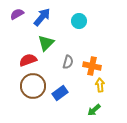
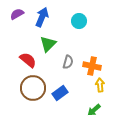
blue arrow: rotated 18 degrees counterclockwise
green triangle: moved 2 px right, 1 px down
red semicircle: rotated 60 degrees clockwise
brown circle: moved 2 px down
